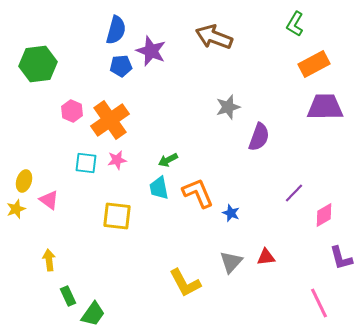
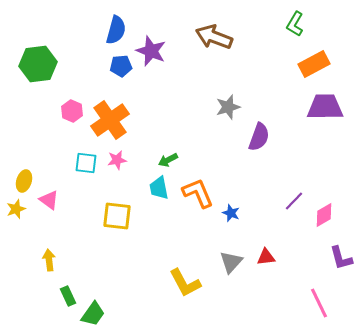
purple line: moved 8 px down
